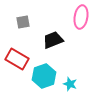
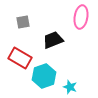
red rectangle: moved 3 px right, 1 px up
cyan star: moved 3 px down
